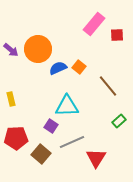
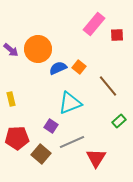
cyan triangle: moved 3 px right, 3 px up; rotated 20 degrees counterclockwise
red pentagon: moved 1 px right
